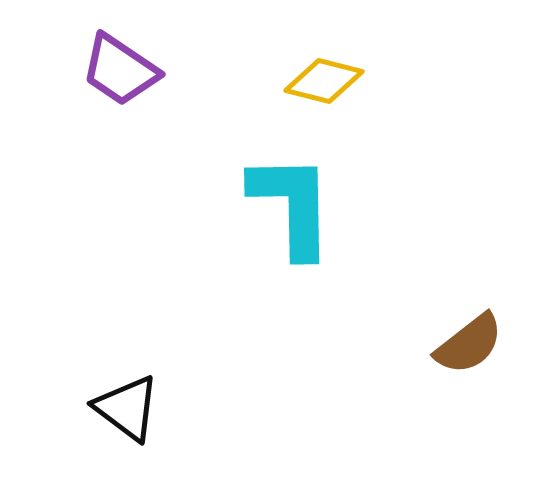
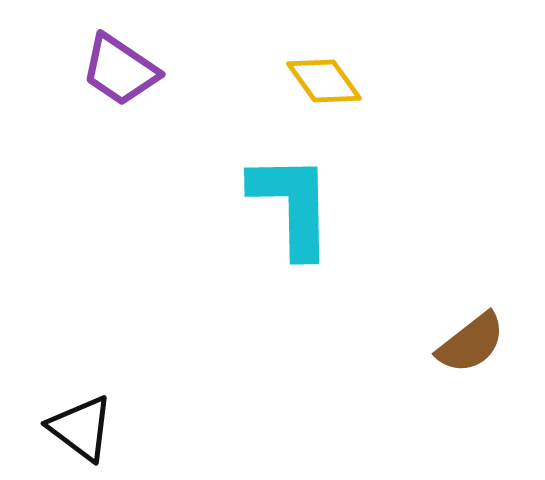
yellow diamond: rotated 40 degrees clockwise
brown semicircle: moved 2 px right, 1 px up
black triangle: moved 46 px left, 20 px down
